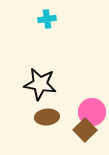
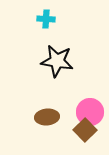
cyan cross: moved 1 px left; rotated 12 degrees clockwise
black star: moved 17 px right, 23 px up
pink circle: moved 2 px left
